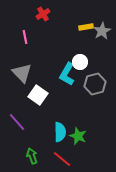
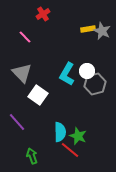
yellow rectangle: moved 2 px right, 2 px down
gray star: rotated 18 degrees counterclockwise
pink line: rotated 32 degrees counterclockwise
white circle: moved 7 px right, 9 px down
red line: moved 8 px right, 9 px up
